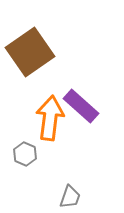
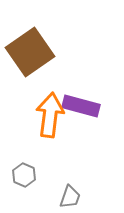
purple rectangle: rotated 27 degrees counterclockwise
orange arrow: moved 3 px up
gray hexagon: moved 1 px left, 21 px down
